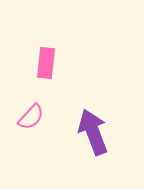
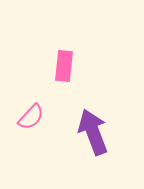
pink rectangle: moved 18 px right, 3 px down
